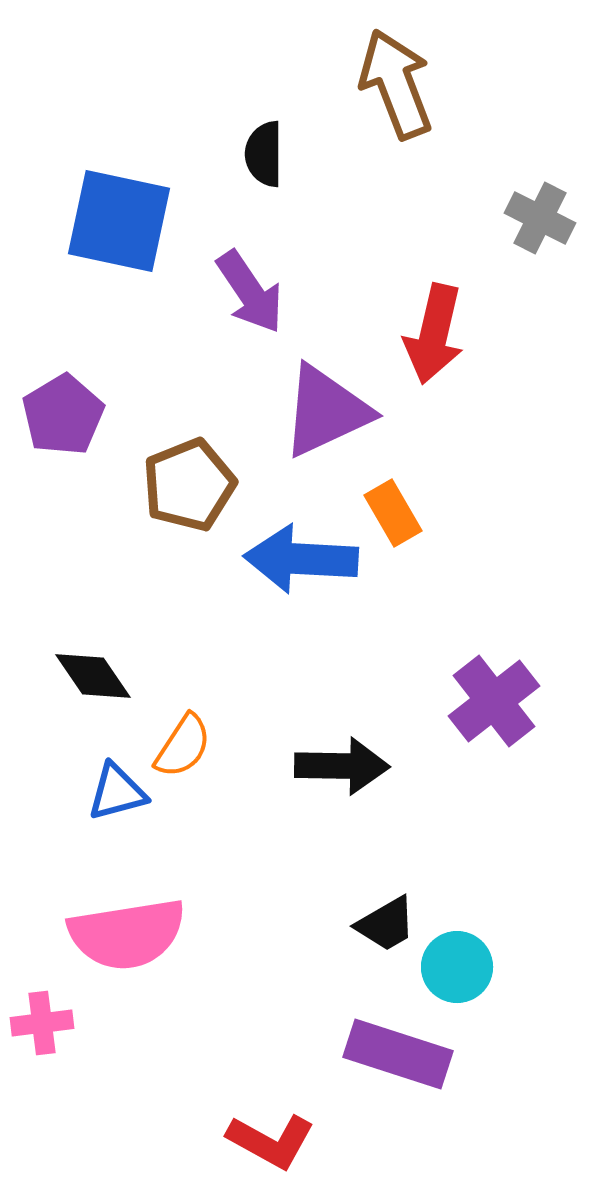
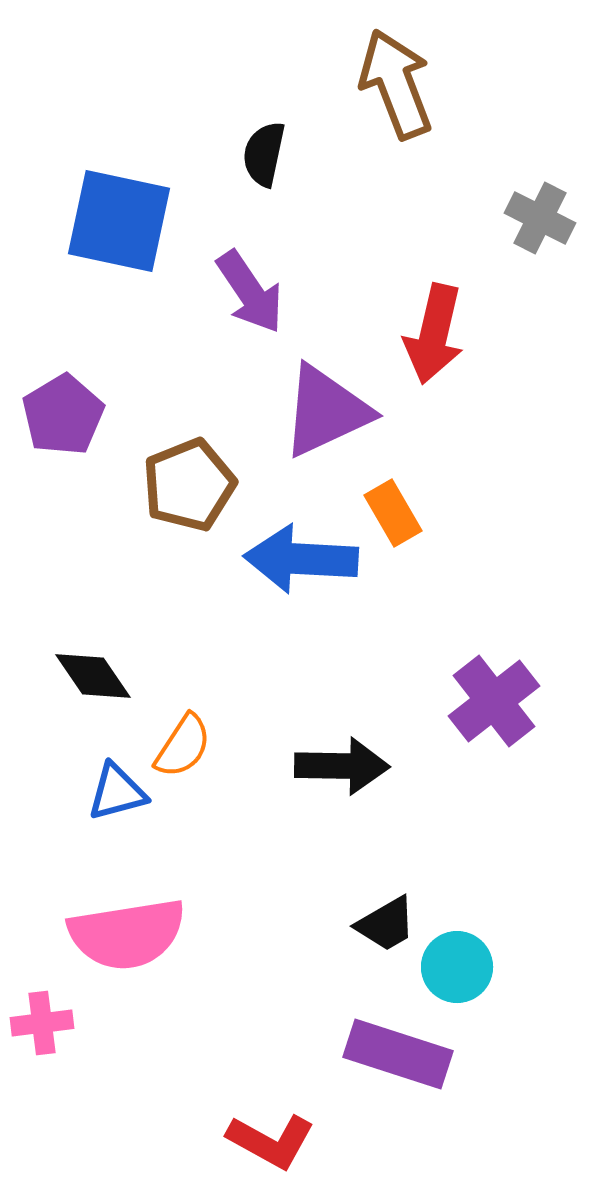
black semicircle: rotated 12 degrees clockwise
